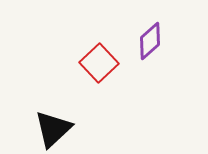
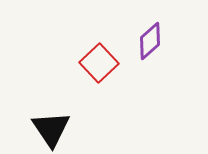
black triangle: moved 2 px left; rotated 21 degrees counterclockwise
